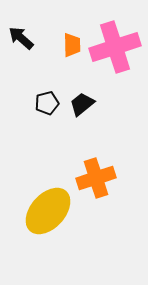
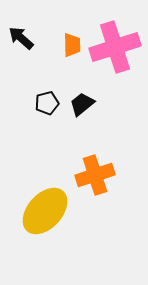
orange cross: moved 1 px left, 3 px up
yellow ellipse: moved 3 px left
